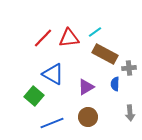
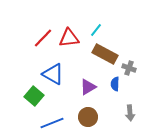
cyan line: moved 1 px right, 2 px up; rotated 16 degrees counterclockwise
gray cross: rotated 24 degrees clockwise
purple triangle: moved 2 px right
